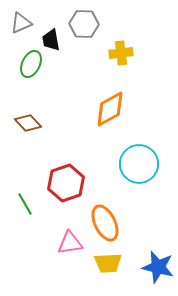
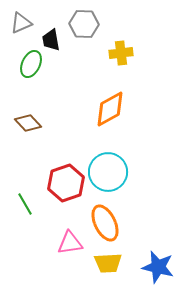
cyan circle: moved 31 px left, 8 px down
